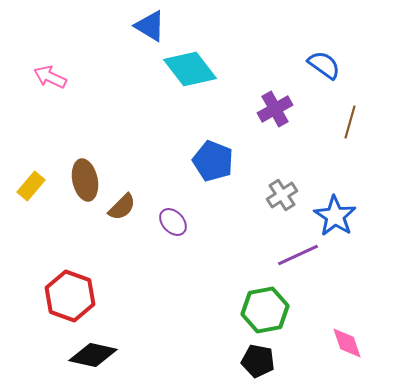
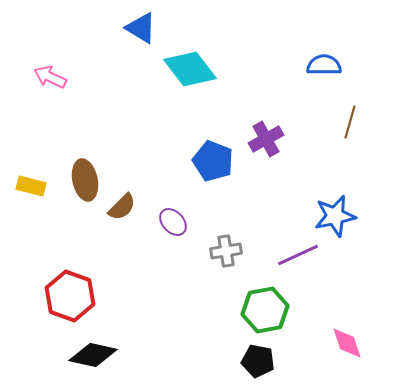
blue triangle: moved 9 px left, 2 px down
blue semicircle: rotated 36 degrees counterclockwise
purple cross: moved 9 px left, 30 px down
yellow rectangle: rotated 64 degrees clockwise
gray cross: moved 56 px left, 56 px down; rotated 24 degrees clockwise
blue star: rotated 27 degrees clockwise
